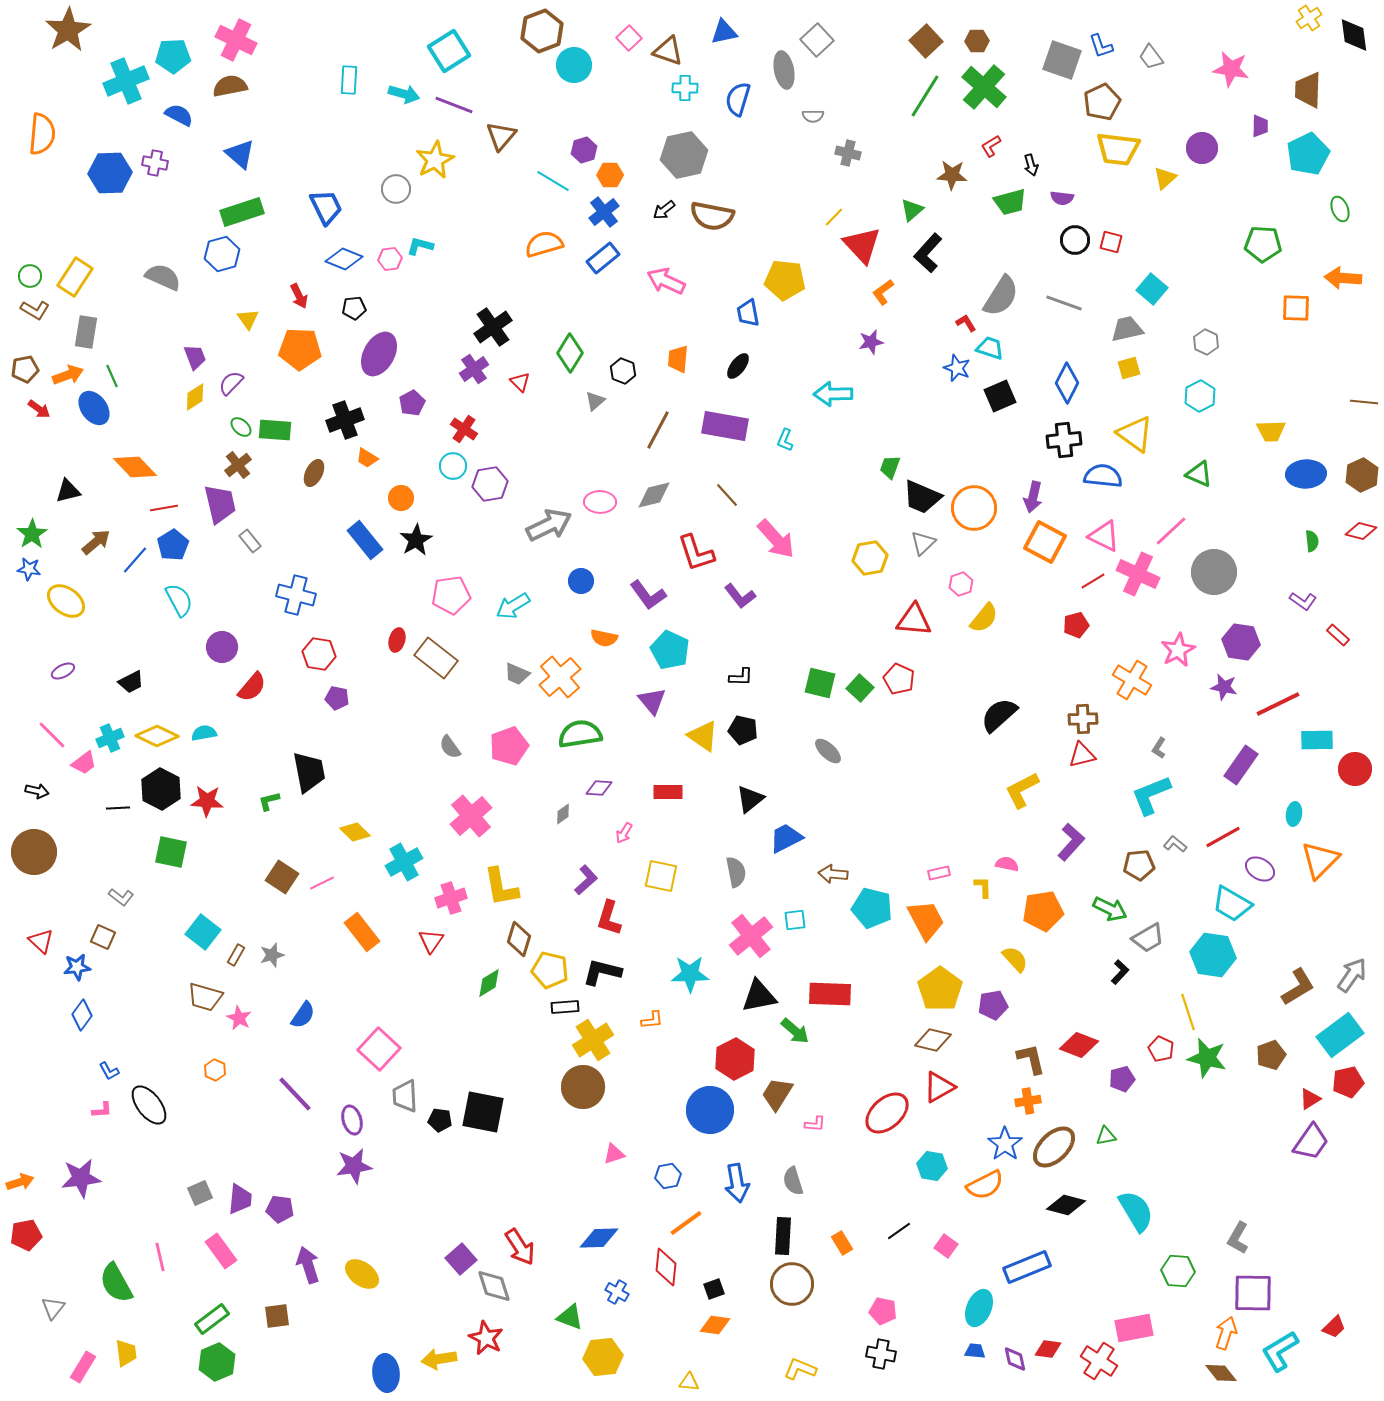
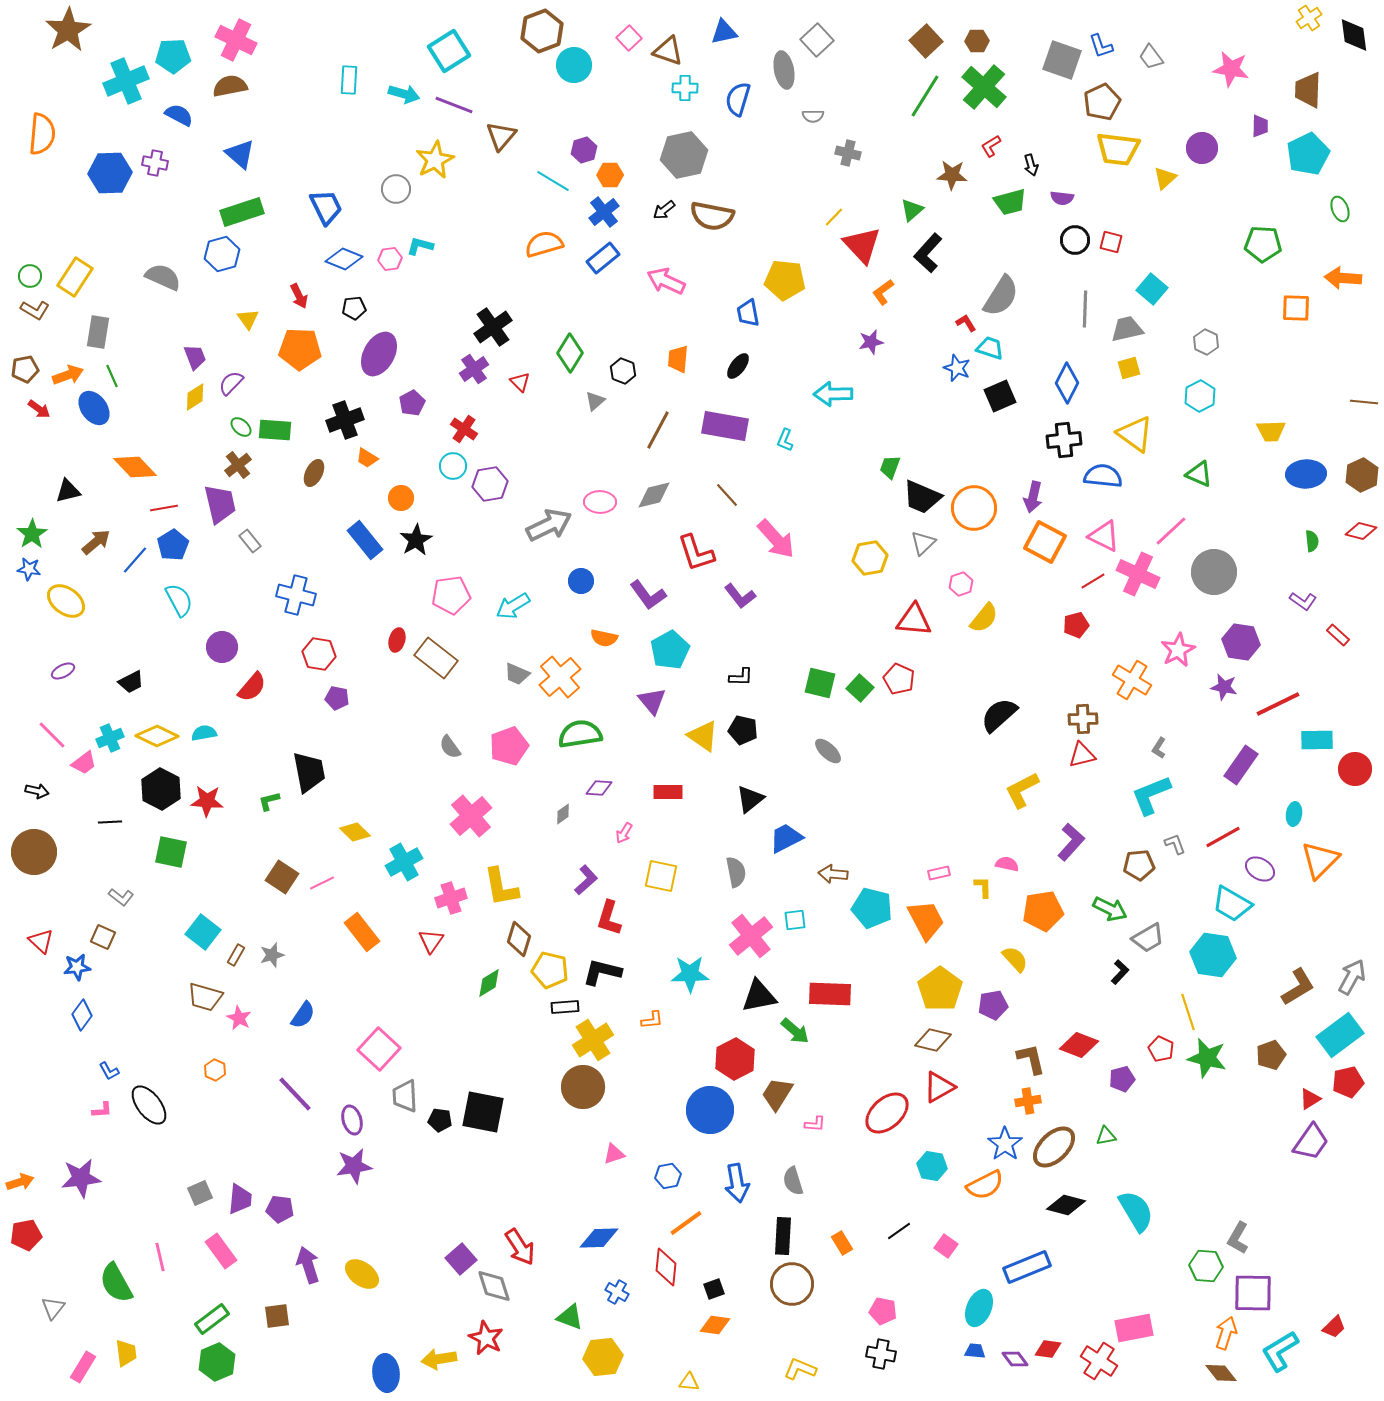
gray line at (1064, 303): moved 21 px right, 6 px down; rotated 72 degrees clockwise
gray rectangle at (86, 332): moved 12 px right
cyan pentagon at (670, 650): rotated 18 degrees clockwise
black line at (118, 808): moved 8 px left, 14 px down
gray L-shape at (1175, 844): rotated 30 degrees clockwise
gray arrow at (1352, 975): moved 2 px down; rotated 6 degrees counterclockwise
green hexagon at (1178, 1271): moved 28 px right, 5 px up
purple diamond at (1015, 1359): rotated 24 degrees counterclockwise
